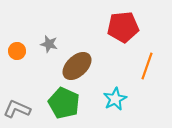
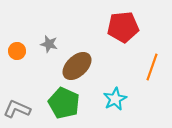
orange line: moved 5 px right, 1 px down
